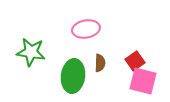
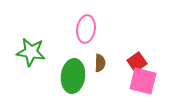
pink ellipse: rotated 72 degrees counterclockwise
red square: moved 2 px right, 1 px down
